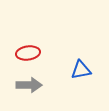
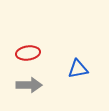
blue triangle: moved 3 px left, 1 px up
